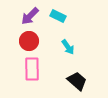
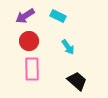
purple arrow: moved 5 px left; rotated 12 degrees clockwise
